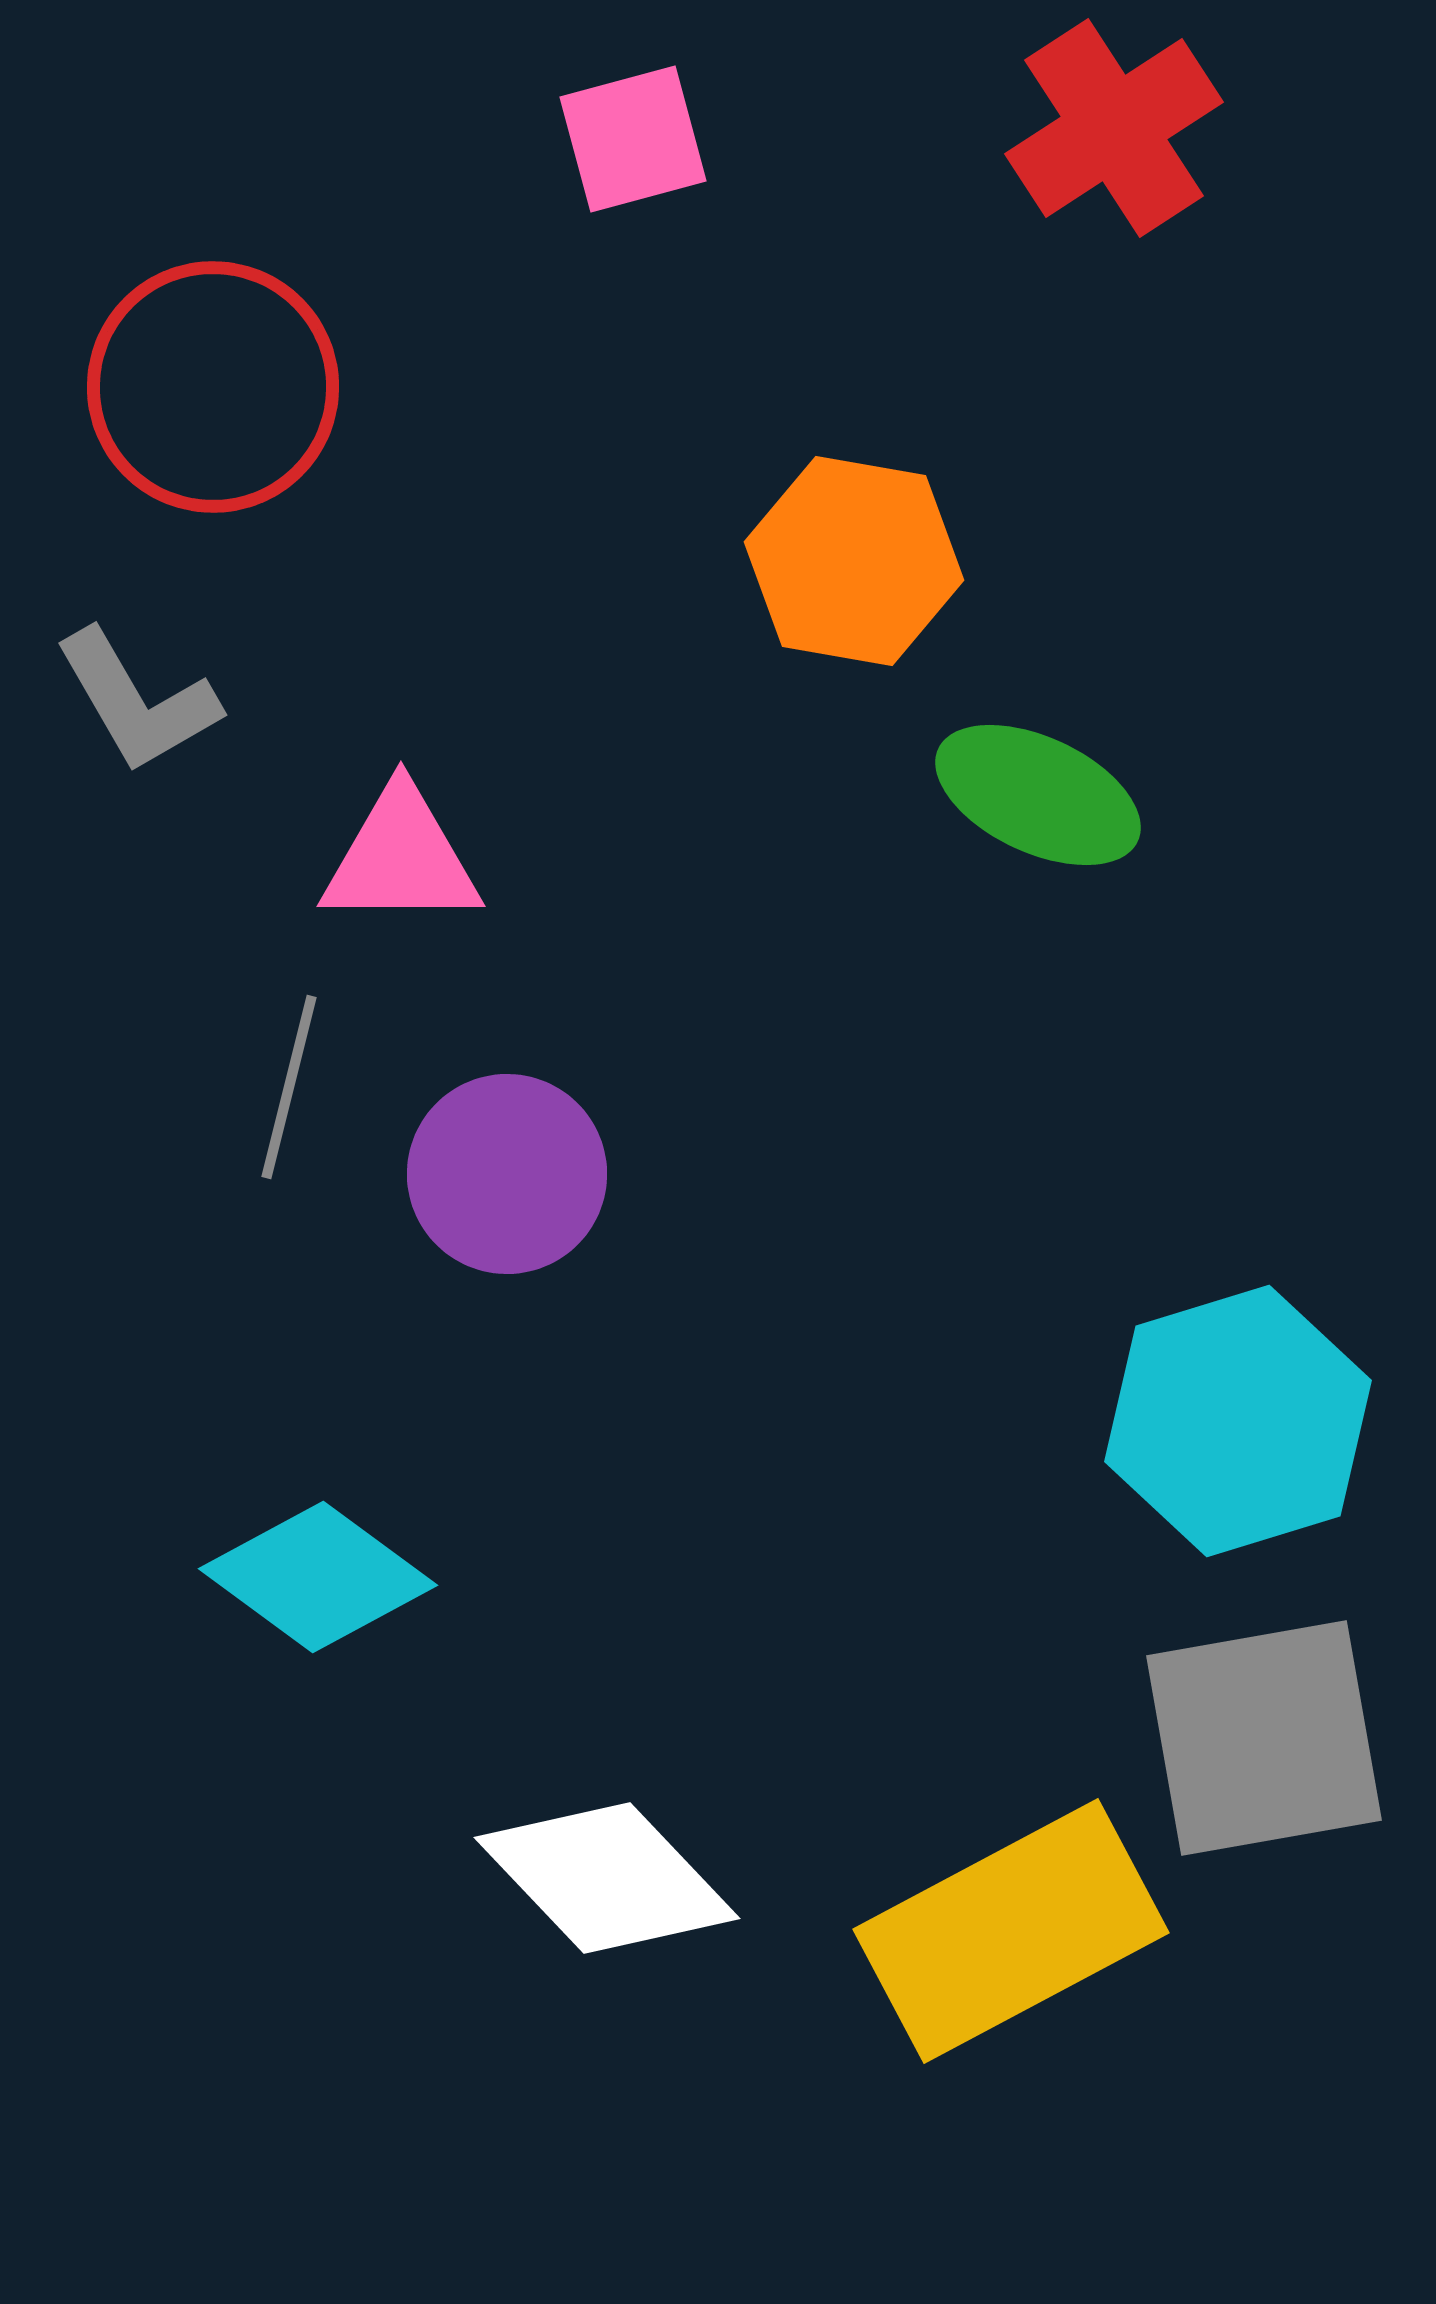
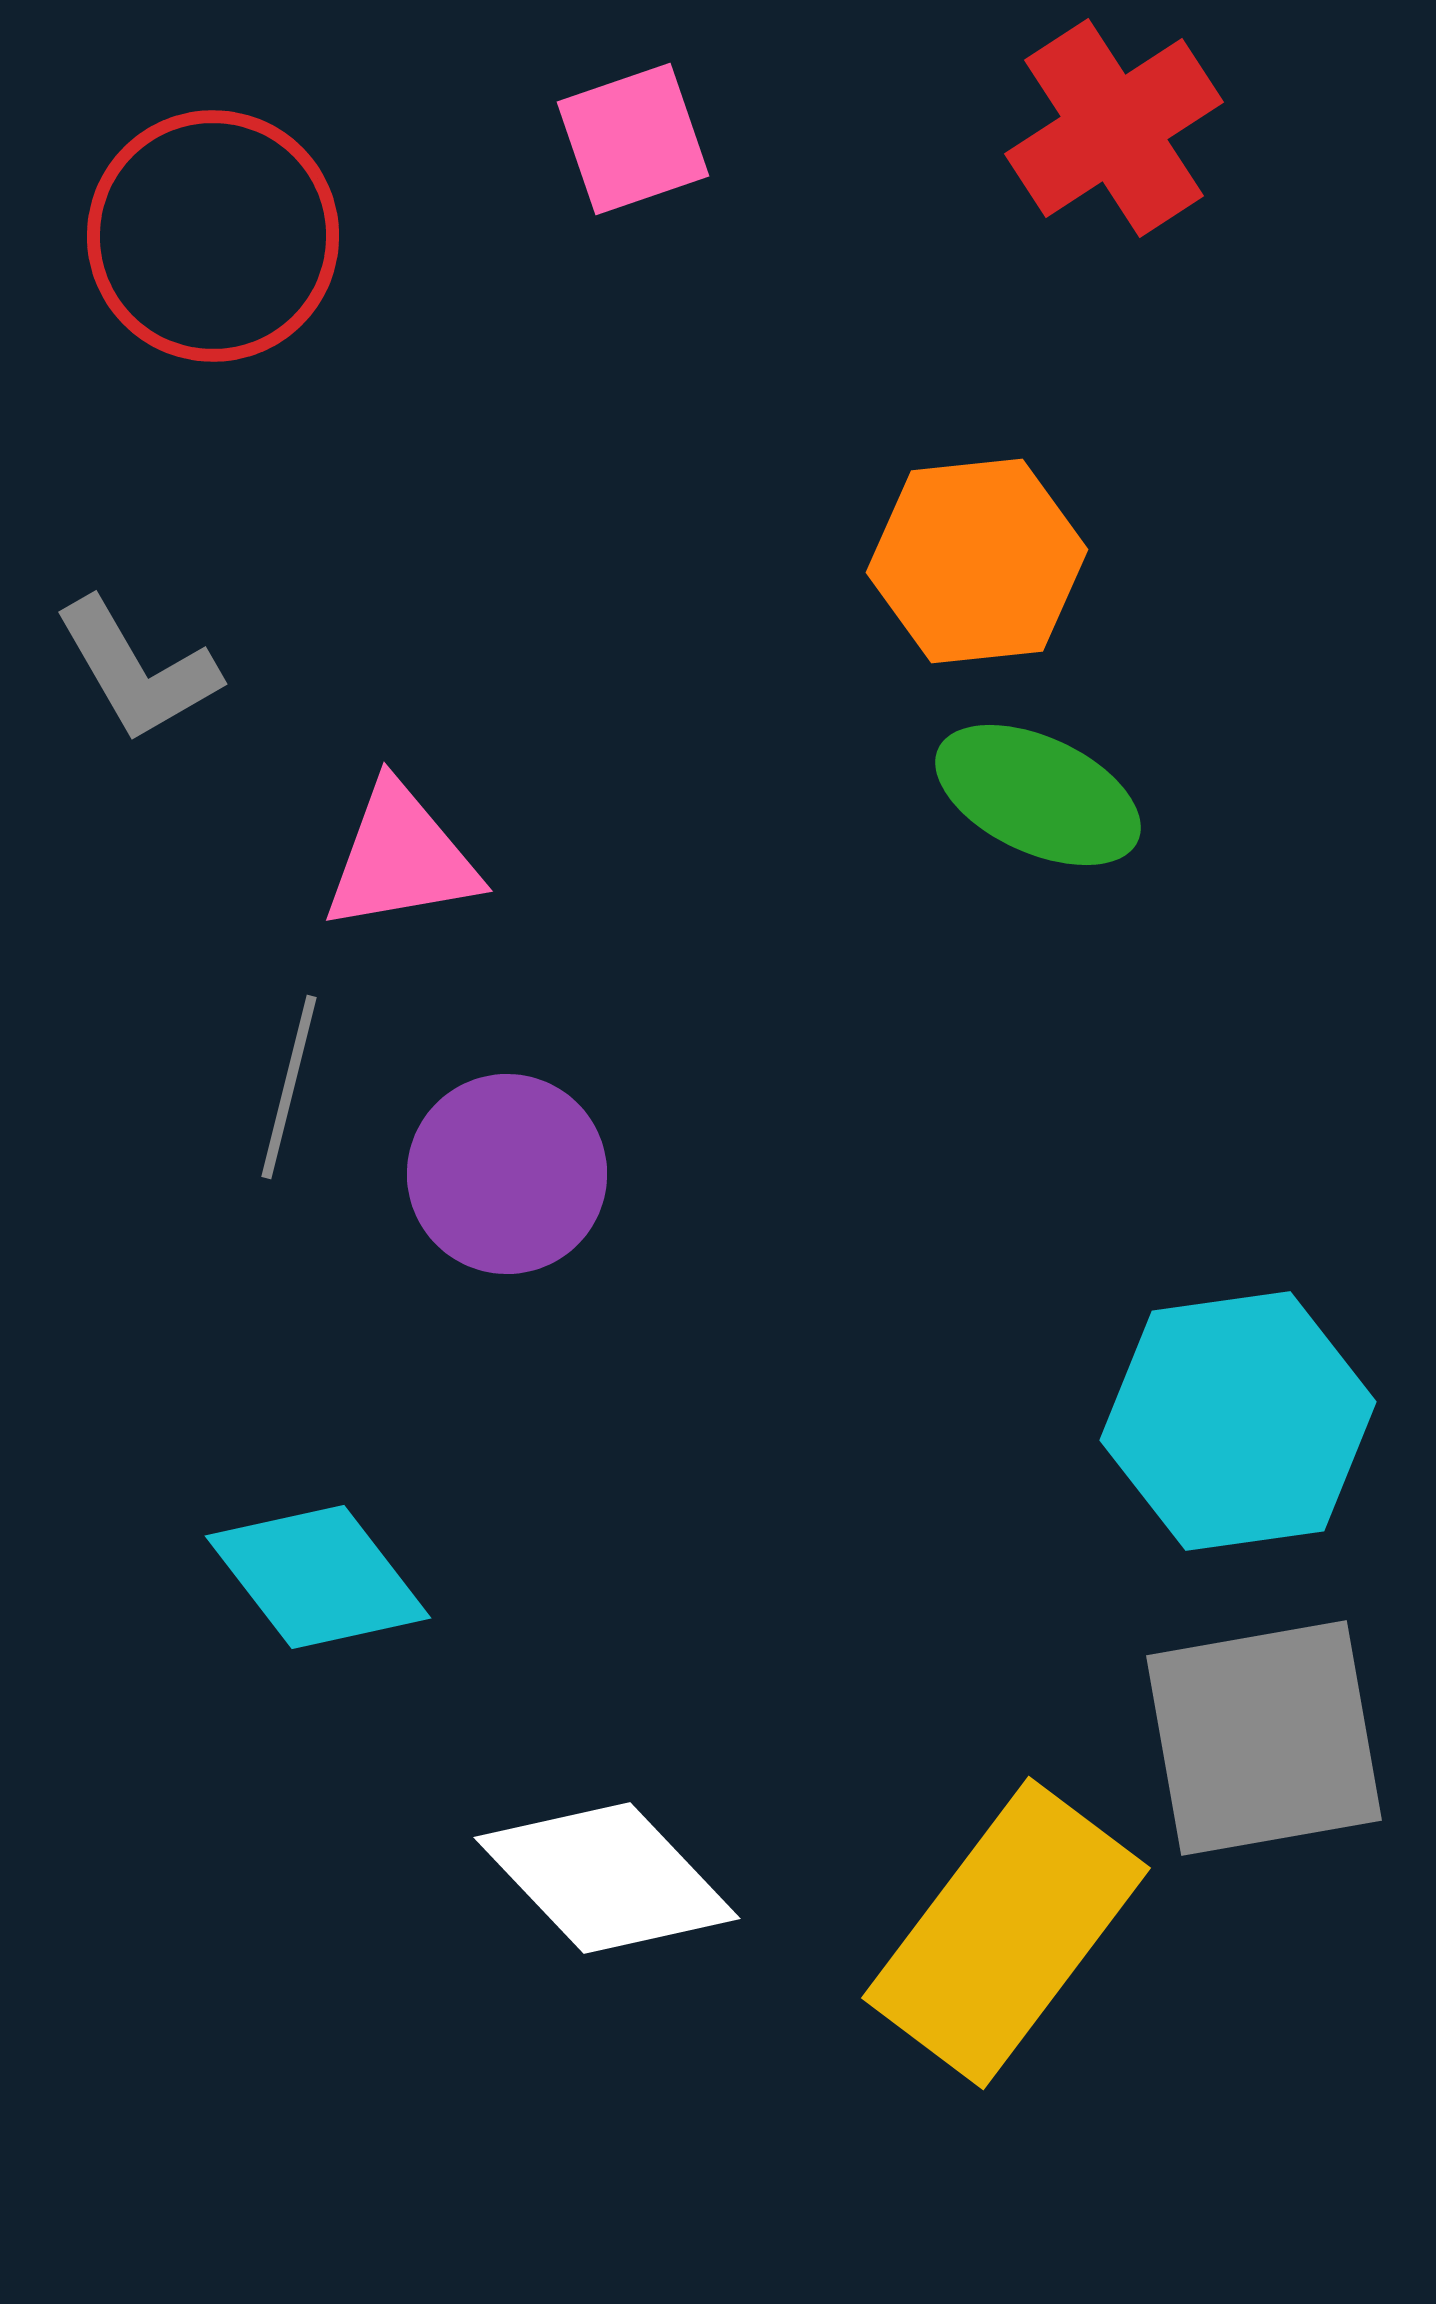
pink square: rotated 4 degrees counterclockwise
red circle: moved 151 px up
orange hexagon: moved 123 px right; rotated 16 degrees counterclockwise
gray L-shape: moved 31 px up
pink triangle: rotated 10 degrees counterclockwise
cyan hexagon: rotated 9 degrees clockwise
cyan diamond: rotated 16 degrees clockwise
yellow rectangle: moved 5 px left, 2 px down; rotated 25 degrees counterclockwise
